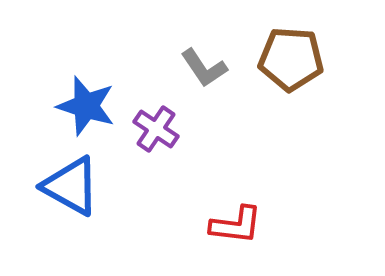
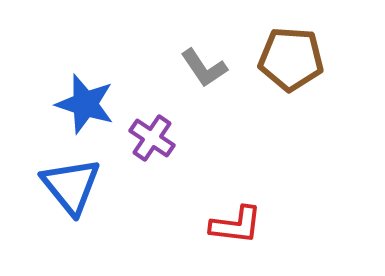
blue star: moved 1 px left, 2 px up
purple cross: moved 4 px left, 9 px down
blue triangle: rotated 22 degrees clockwise
